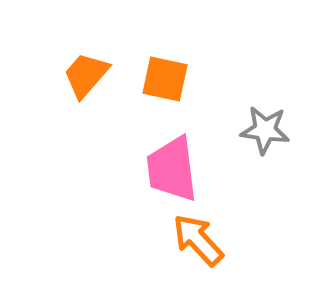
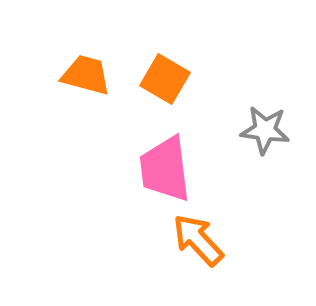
orange trapezoid: rotated 64 degrees clockwise
orange square: rotated 18 degrees clockwise
pink trapezoid: moved 7 px left
